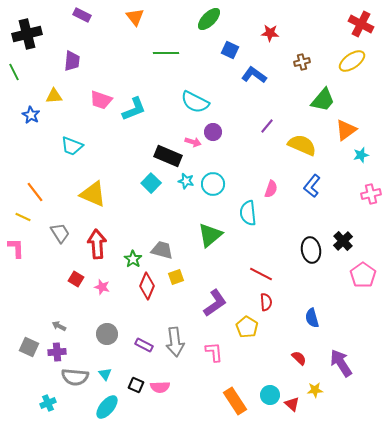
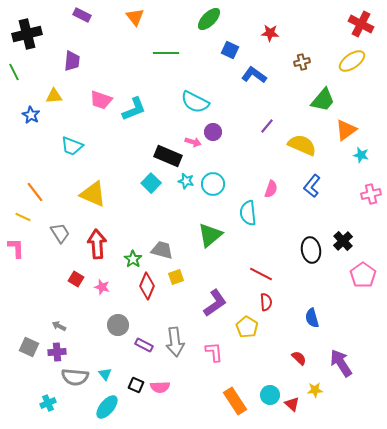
cyan star at (361, 155): rotated 28 degrees clockwise
gray circle at (107, 334): moved 11 px right, 9 px up
